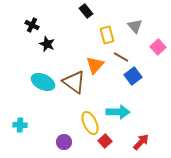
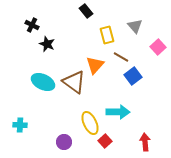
red arrow: moved 4 px right; rotated 48 degrees counterclockwise
